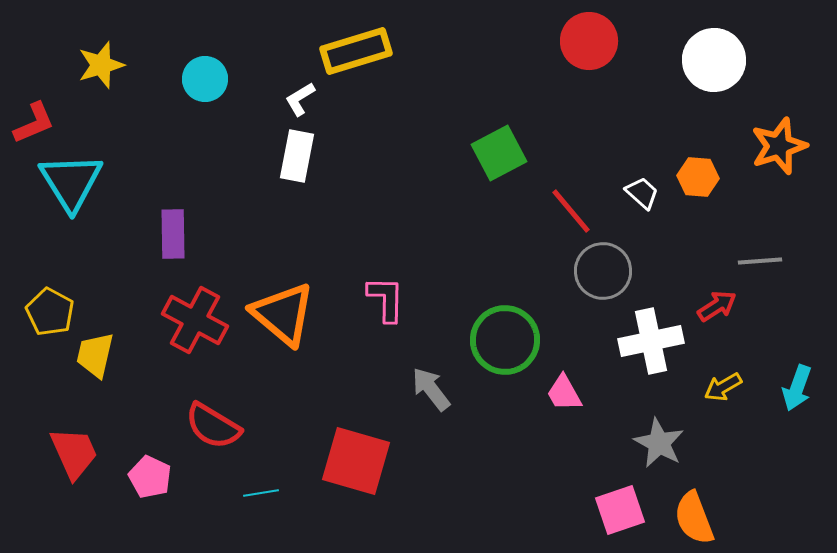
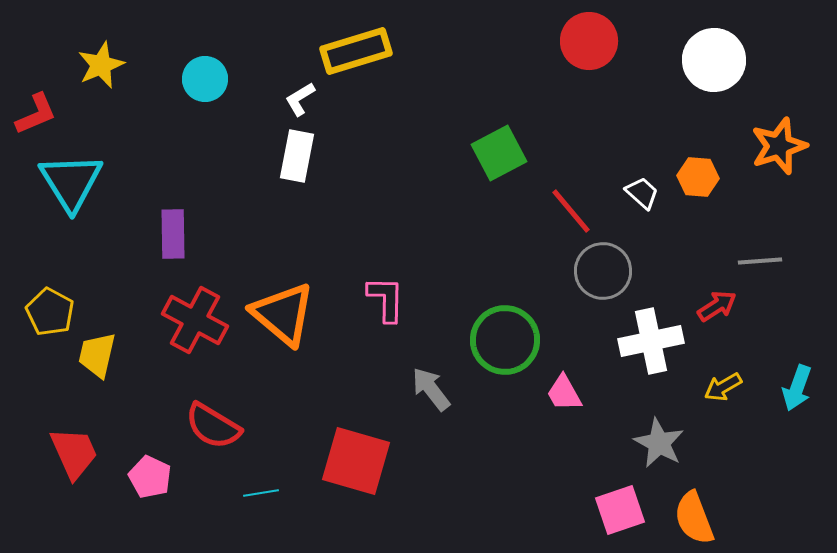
yellow star: rotated 6 degrees counterclockwise
red L-shape: moved 2 px right, 9 px up
yellow trapezoid: moved 2 px right
